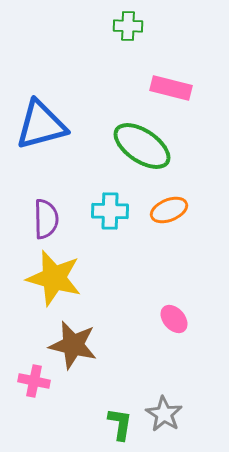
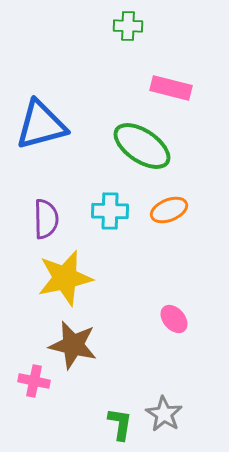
yellow star: moved 11 px right; rotated 28 degrees counterclockwise
